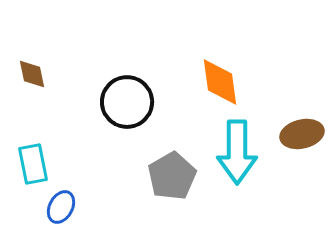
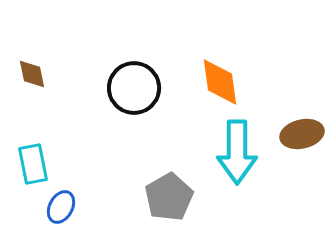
black circle: moved 7 px right, 14 px up
gray pentagon: moved 3 px left, 21 px down
